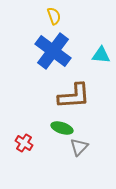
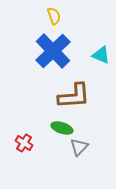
blue cross: rotated 9 degrees clockwise
cyan triangle: rotated 18 degrees clockwise
